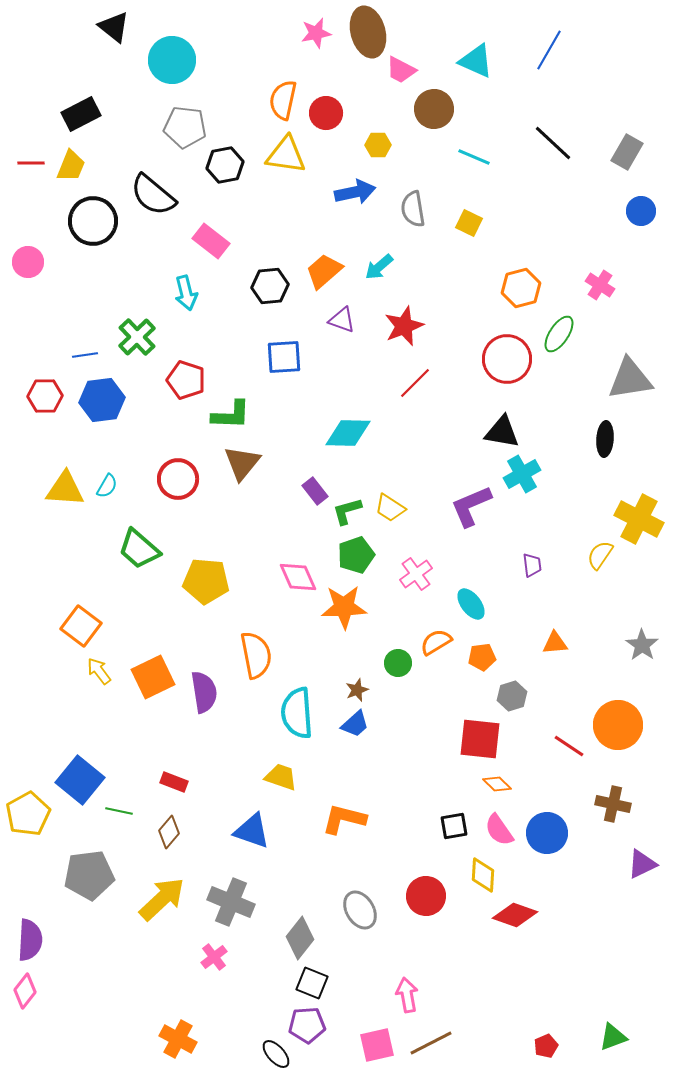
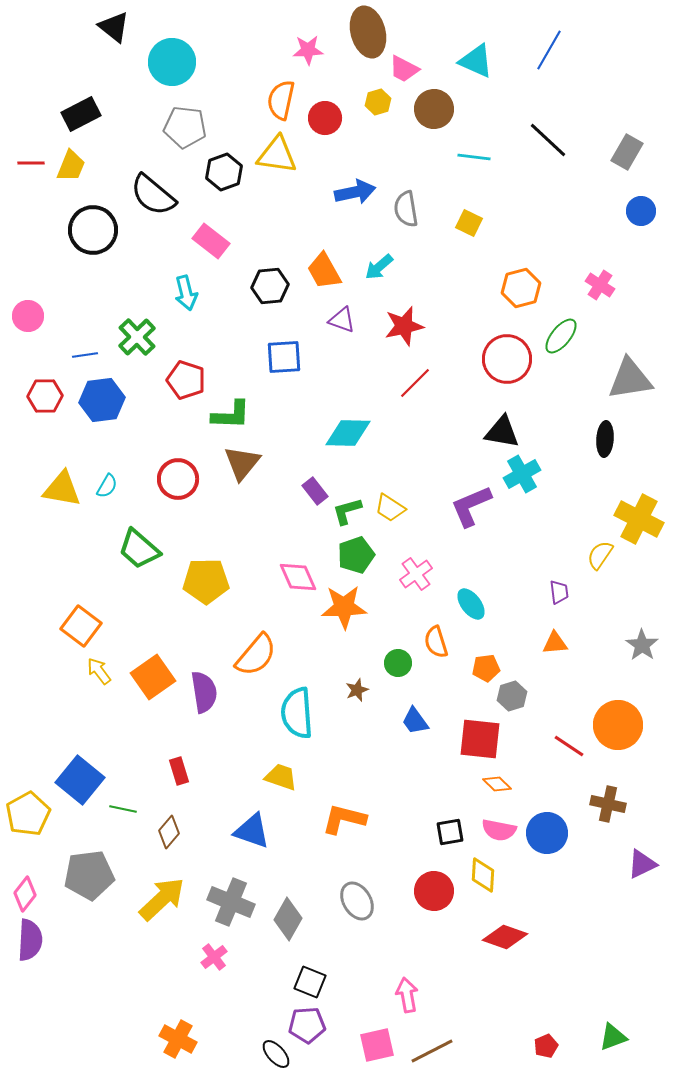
pink star at (316, 33): moved 8 px left, 17 px down; rotated 8 degrees clockwise
cyan circle at (172, 60): moved 2 px down
pink trapezoid at (401, 70): moved 3 px right, 1 px up
orange semicircle at (283, 100): moved 2 px left
red circle at (326, 113): moved 1 px left, 5 px down
black line at (553, 143): moved 5 px left, 3 px up
yellow hexagon at (378, 145): moved 43 px up; rotated 15 degrees counterclockwise
yellow triangle at (286, 155): moved 9 px left
cyan line at (474, 157): rotated 16 degrees counterclockwise
black hexagon at (225, 165): moved 1 px left, 7 px down; rotated 9 degrees counterclockwise
gray semicircle at (413, 209): moved 7 px left
black circle at (93, 221): moved 9 px down
pink circle at (28, 262): moved 54 px down
orange trapezoid at (324, 271): rotated 78 degrees counterclockwise
red star at (404, 326): rotated 9 degrees clockwise
green ellipse at (559, 334): moved 2 px right, 2 px down; rotated 6 degrees clockwise
yellow triangle at (65, 489): moved 3 px left; rotated 6 degrees clockwise
purple trapezoid at (532, 565): moved 27 px right, 27 px down
yellow pentagon at (206, 581): rotated 6 degrees counterclockwise
orange semicircle at (436, 642): rotated 76 degrees counterclockwise
orange semicircle at (256, 655): rotated 51 degrees clockwise
orange pentagon at (482, 657): moved 4 px right, 11 px down
orange square at (153, 677): rotated 9 degrees counterclockwise
blue trapezoid at (355, 724): moved 60 px right, 3 px up; rotated 96 degrees clockwise
red rectangle at (174, 782): moved 5 px right, 11 px up; rotated 52 degrees clockwise
brown cross at (613, 804): moved 5 px left
green line at (119, 811): moved 4 px right, 2 px up
black square at (454, 826): moved 4 px left, 6 px down
pink semicircle at (499, 830): rotated 44 degrees counterclockwise
red circle at (426, 896): moved 8 px right, 5 px up
gray ellipse at (360, 910): moved 3 px left, 9 px up
red diamond at (515, 915): moved 10 px left, 22 px down
gray diamond at (300, 938): moved 12 px left, 19 px up; rotated 9 degrees counterclockwise
black square at (312, 983): moved 2 px left, 1 px up
pink diamond at (25, 991): moved 97 px up
brown line at (431, 1043): moved 1 px right, 8 px down
